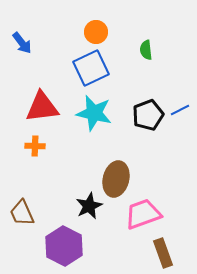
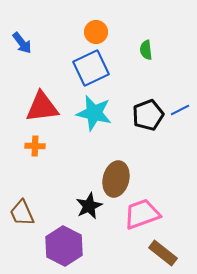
pink trapezoid: moved 1 px left
brown rectangle: rotated 32 degrees counterclockwise
